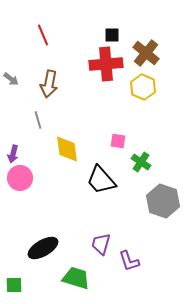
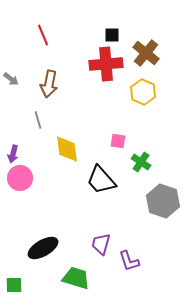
yellow hexagon: moved 5 px down
